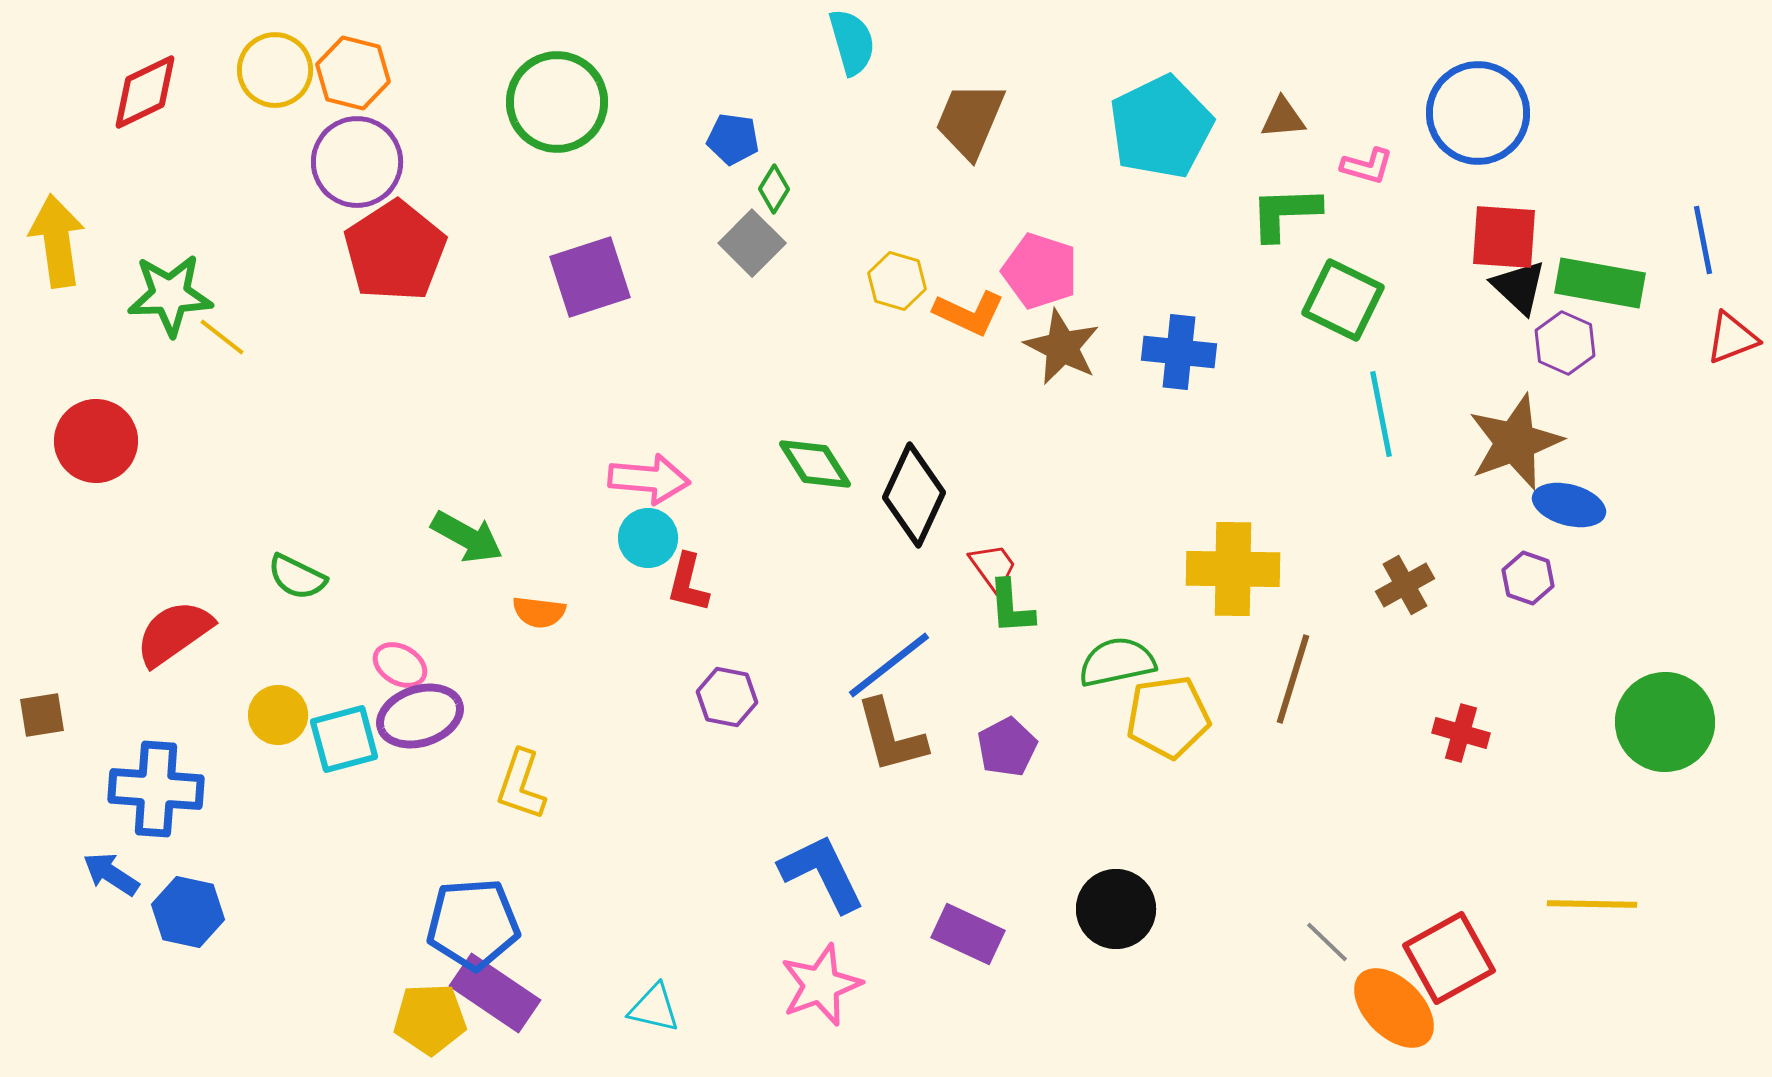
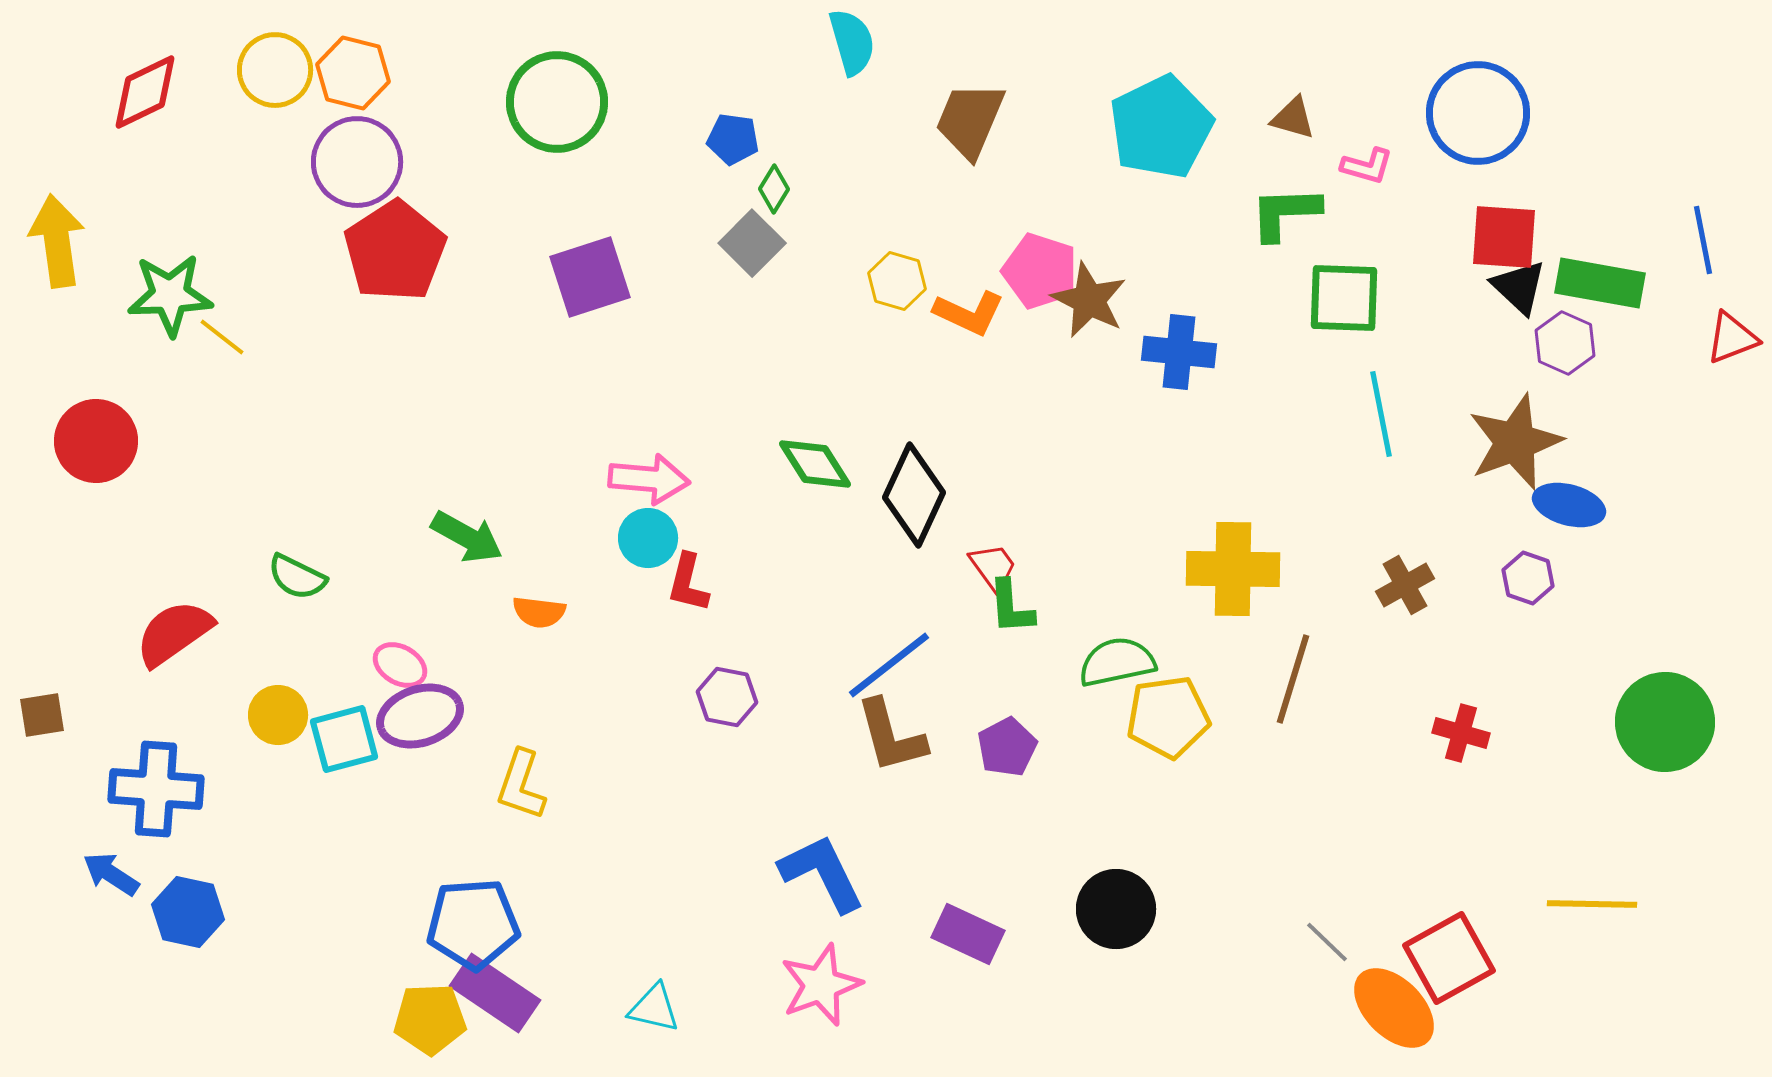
brown triangle at (1283, 118): moved 10 px right; rotated 21 degrees clockwise
green square at (1343, 300): moved 1 px right, 2 px up; rotated 24 degrees counterclockwise
brown star at (1062, 347): moved 27 px right, 47 px up
